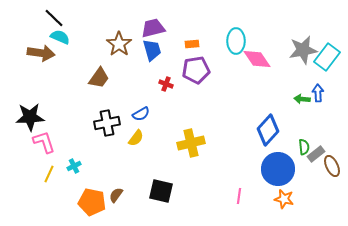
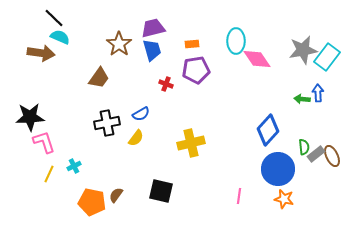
brown ellipse: moved 10 px up
